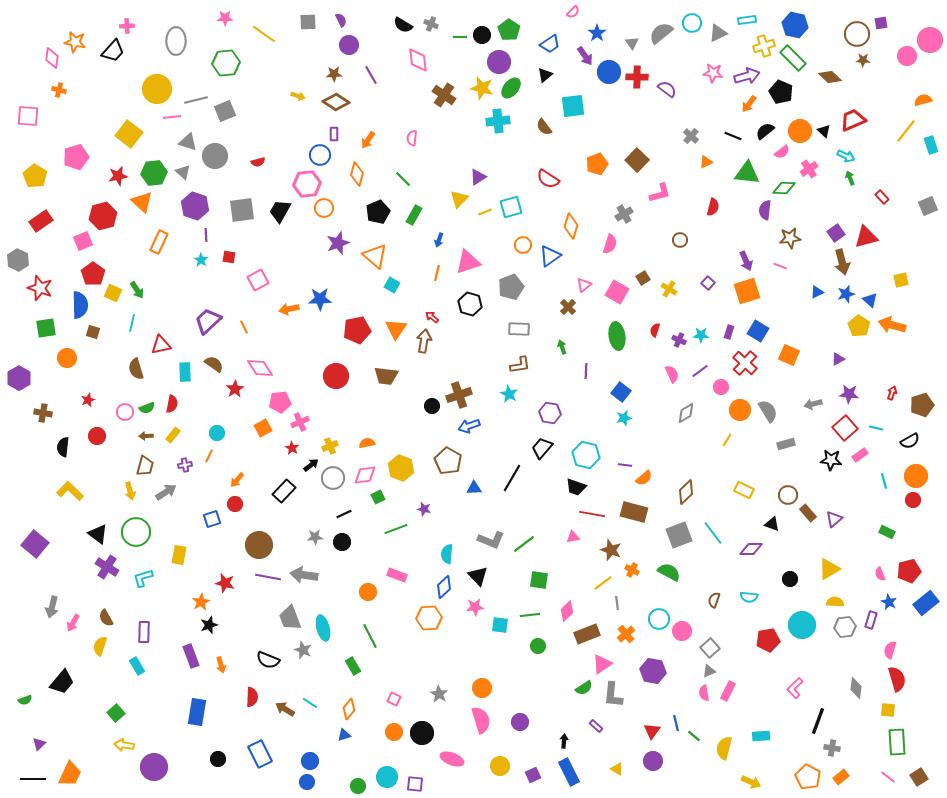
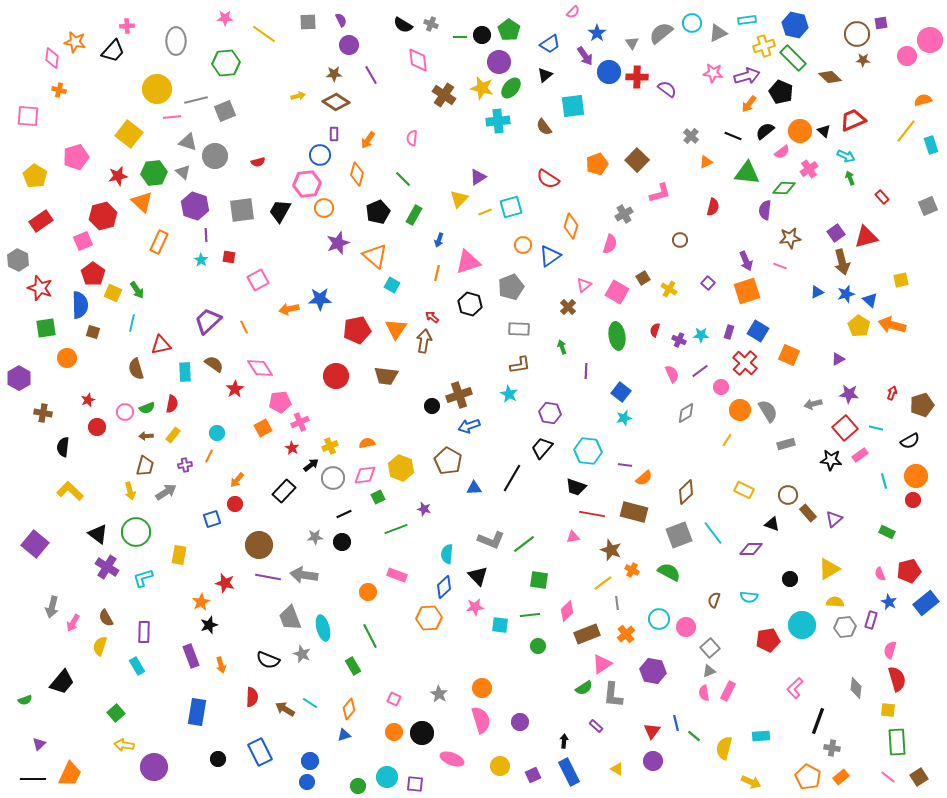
yellow arrow at (298, 96): rotated 32 degrees counterclockwise
red circle at (97, 436): moved 9 px up
cyan hexagon at (586, 455): moved 2 px right, 4 px up; rotated 8 degrees counterclockwise
pink circle at (682, 631): moved 4 px right, 4 px up
gray star at (303, 650): moved 1 px left, 4 px down
blue rectangle at (260, 754): moved 2 px up
